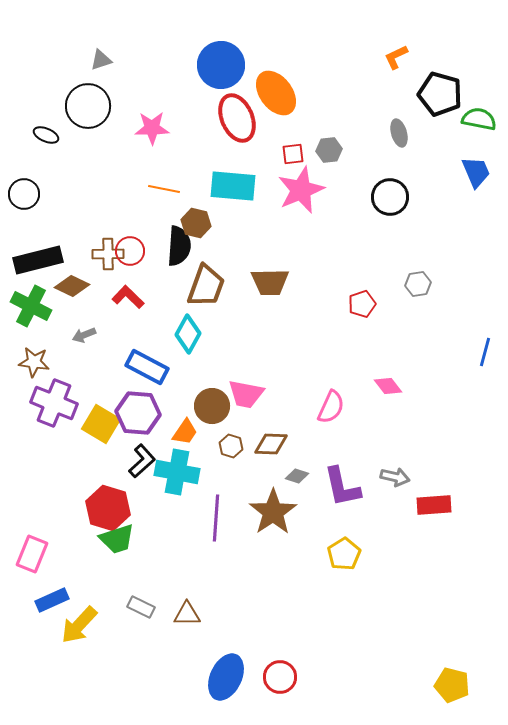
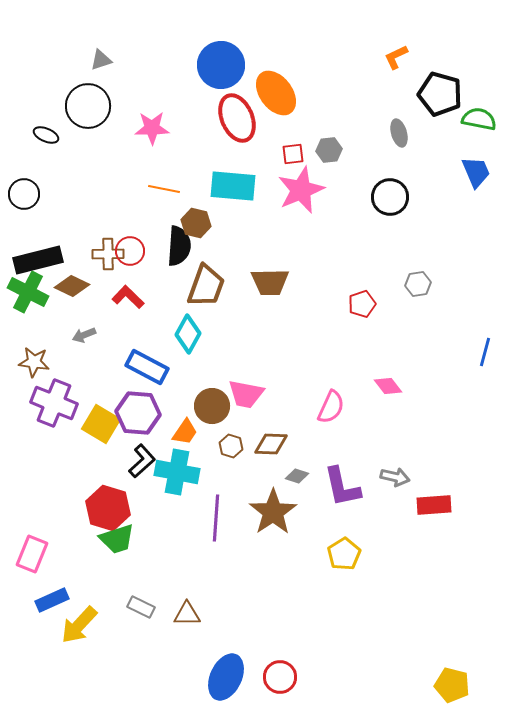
green cross at (31, 306): moved 3 px left, 14 px up
